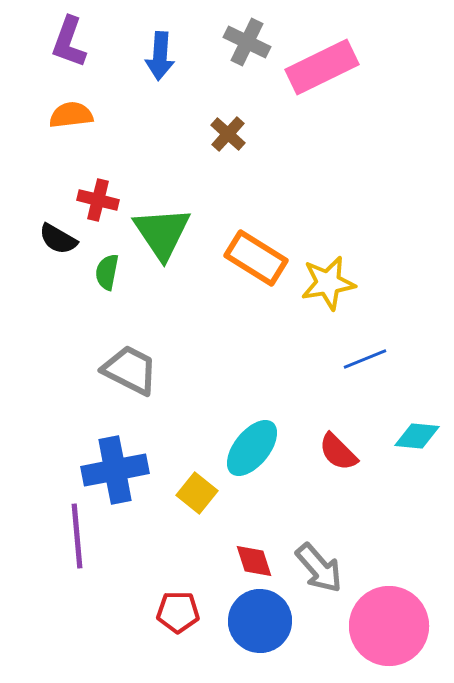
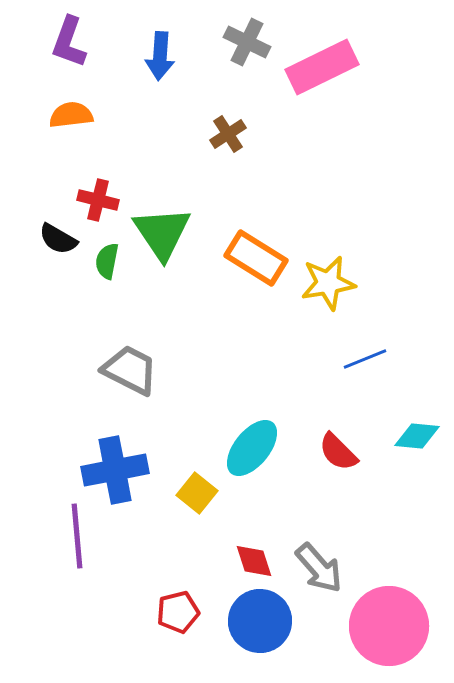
brown cross: rotated 15 degrees clockwise
green semicircle: moved 11 px up
red pentagon: rotated 15 degrees counterclockwise
